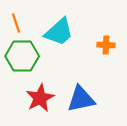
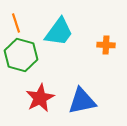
cyan trapezoid: rotated 12 degrees counterclockwise
green hexagon: moved 1 px left, 1 px up; rotated 16 degrees clockwise
blue triangle: moved 1 px right, 2 px down
